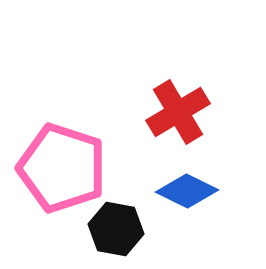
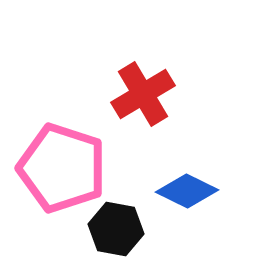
red cross: moved 35 px left, 18 px up
